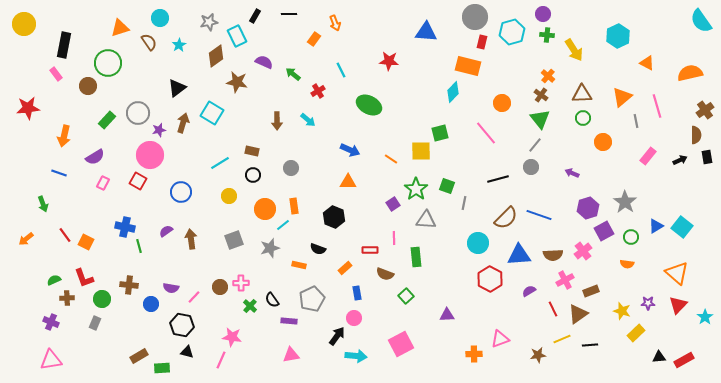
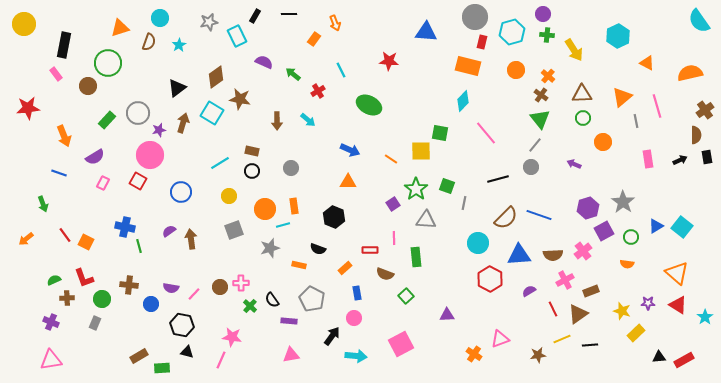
cyan semicircle at (701, 21): moved 2 px left
brown semicircle at (149, 42): rotated 54 degrees clockwise
brown diamond at (216, 56): moved 21 px down
brown star at (237, 82): moved 3 px right, 17 px down
cyan diamond at (453, 92): moved 10 px right, 9 px down
orange circle at (502, 103): moved 14 px right, 33 px up
green square at (440, 133): rotated 24 degrees clockwise
orange arrow at (64, 136): rotated 35 degrees counterclockwise
pink rectangle at (648, 156): moved 3 px down; rotated 48 degrees counterclockwise
purple arrow at (572, 173): moved 2 px right, 9 px up
black circle at (253, 175): moved 1 px left, 4 px up
gray star at (625, 202): moved 2 px left
cyan line at (283, 225): rotated 24 degrees clockwise
purple semicircle at (166, 231): moved 3 px right
gray square at (234, 240): moved 10 px up
pink line at (194, 297): moved 3 px up
gray pentagon at (312, 299): rotated 20 degrees counterclockwise
red triangle at (678, 305): rotated 42 degrees counterclockwise
black arrow at (337, 336): moved 5 px left
orange cross at (474, 354): rotated 35 degrees clockwise
